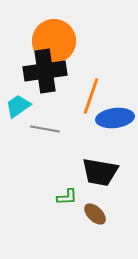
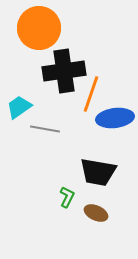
orange circle: moved 15 px left, 13 px up
black cross: moved 19 px right
orange line: moved 2 px up
cyan trapezoid: moved 1 px right, 1 px down
black trapezoid: moved 2 px left
green L-shape: rotated 60 degrees counterclockwise
brown ellipse: moved 1 px right, 1 px up; rotated 20 degrees counterclockwise
